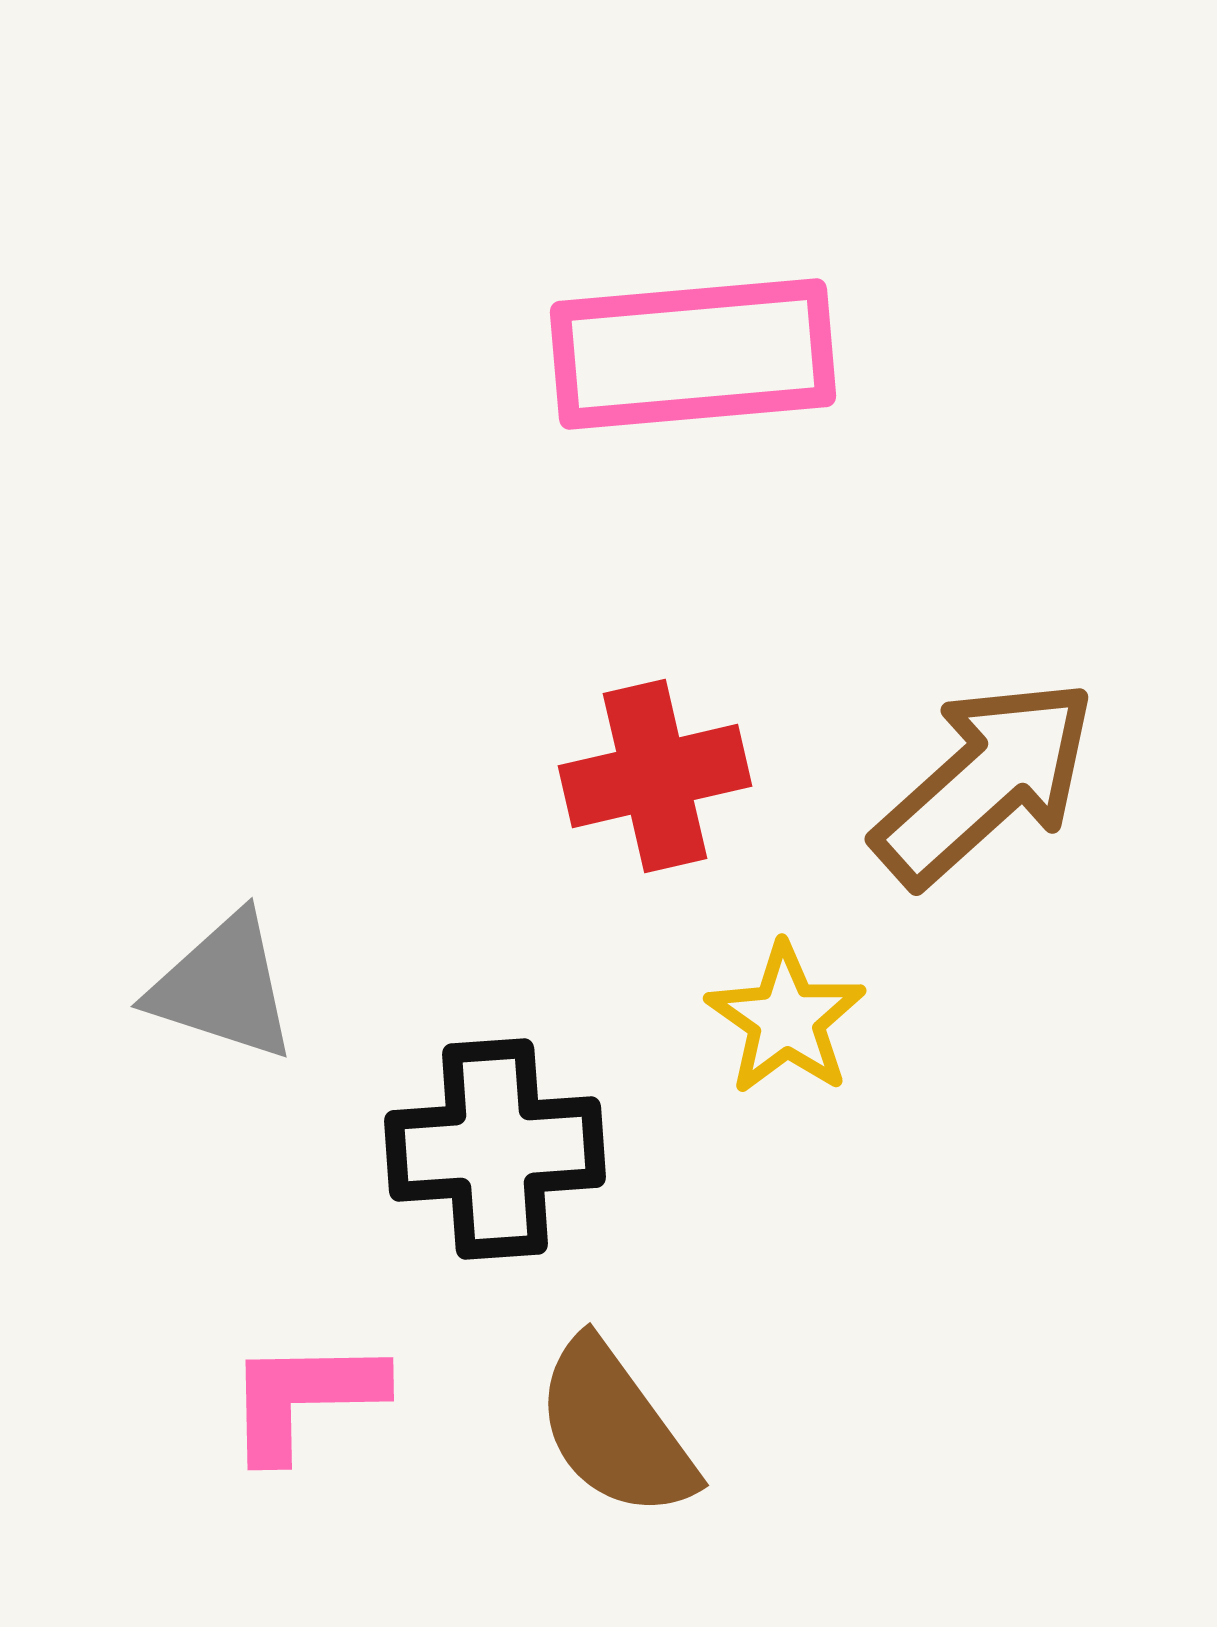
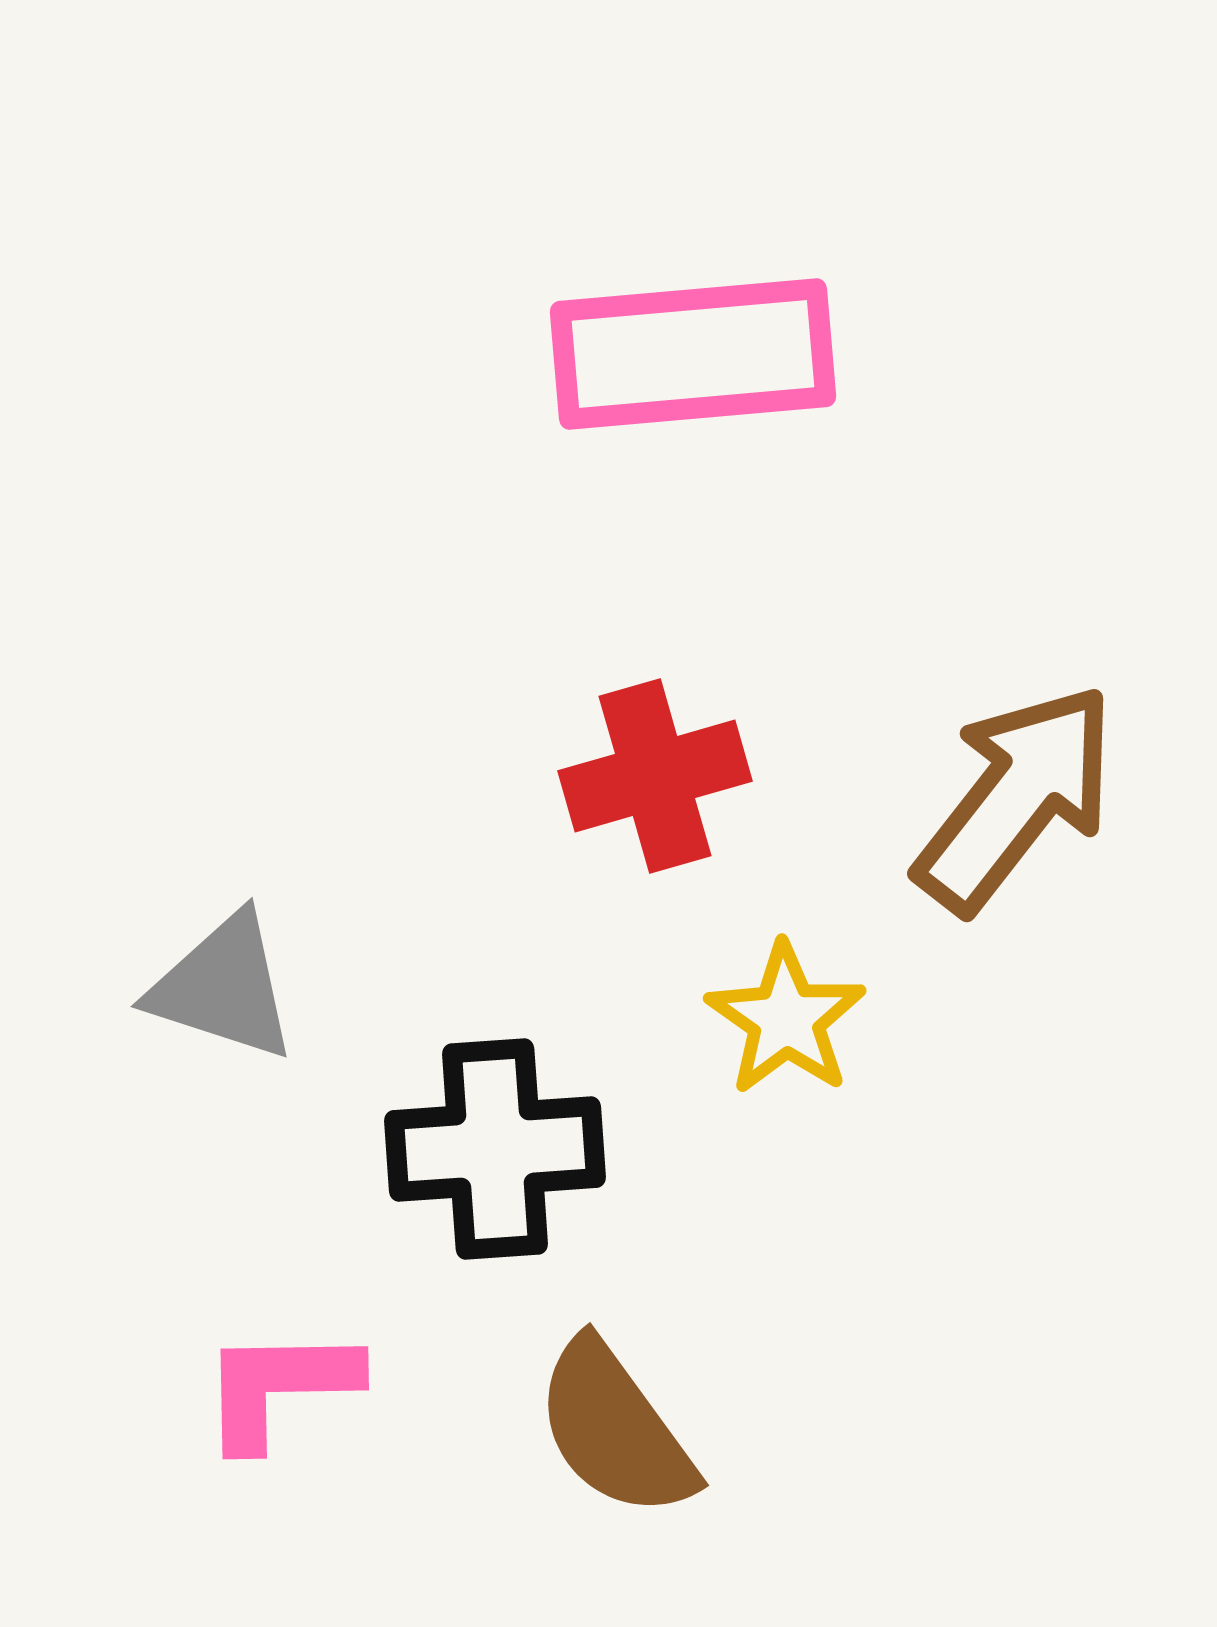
red cross: rotated 3 degrees counterclockwise
brown arrow: moved 31 px right, 16 px down; rotated 10 degrees counterclockwise
pink L-shape: moved 25 px left, 11 px up
